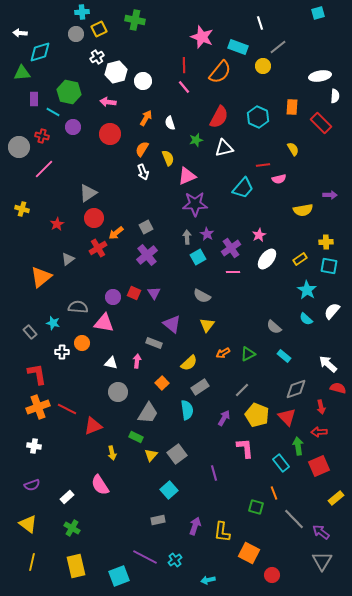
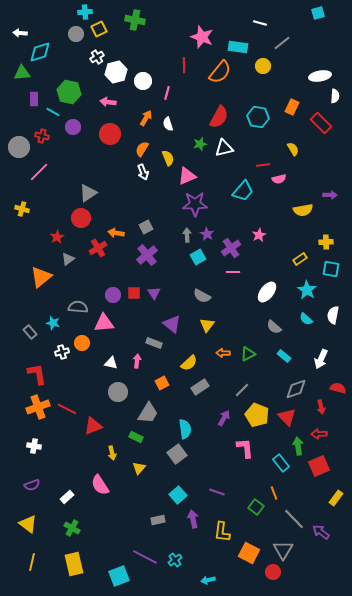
cyan cross at (82, 12): moved 3 px right
white line at (260, 23): rotated 56 degrees counterclockwise
cyan rectangle at (238, 47): rotated 12 degrees counterclockwise
gray line at (278, 47): moved 4 px right, 4 px up
pink line at (184, 87): moved 17 px left, 6 px down; rotated 56 degrees clockwise
orange rectangle at (292, 107): rotated 21 degrees clockwise
cyan hexagon at (258, 117): rotated 15 degrees counterclockwise
white semicircle at (170, 123): moved 2 px left, 1 px down
green star at (196, 140): moved 4 px right, 4 px down
pink line at (44, 169): moved 5 px left, 3 px down
cyan trapezoid at (243, 188): moved 3 px down
red circle at (94, 218): moved 13 px left
red star at (57, 224): moved 13 px down
orange arrow at (116, 233): rotated 49 degrees clockwise
gray arrow at (187, 237): moved 2 px up
white ellipse at (267, 259): moved 33 px down
cyan square at (329, 266): moved 2 px right, 3 px down
red square at (134, 293): rotated 24 degrees counterclockwise
purple circle at (113, 297): moved 2 px up
white semicircle at (332, 311): moved 1 px right, 4 px down; rotated 30 degrees counterclockwise
pink triangle at (104, 323): rotated 15 degrees counterclockwise
white cross at (62, 352): rotated 16 degrees counterclockwise
orange arrow at (223, 353): rotated 32 degrees clockwise
white arrow at (328, 364): moved 7 px left, 5 px up; rotated 108 degrees counterclockwise
orange square at (162, 383): rotated 16 degrees clockwise
cyan semicircle at (187, 410): moved 2 px left, 19 px down
red arrow at (319, 432): moved 2 px down
yellow triangle at (151, 455): moved 12 px left, 13 px down
purple line at (214, 473): moved 3 px right, 19 px down; rotated 56 degrees counterclockwise
cyan square at (169, 490): moved 9 px right, 5 px down
yellow rectangle at (336, 498): rotated 14 degrees counterclockwise
green square at (256, 507): rotated 21 degrees clockwise
purple arrow at (195, 526): moved 2 px left, 7 px up; rotated 30 degrees counterclockwise
gray triangle at (322, 561): moved 39 px left, 11 px up
yellow rectangle at (76, 566): moved 2 px left, 2 px up
red circle at (272, 575): moved 1 px right, 3 px up
